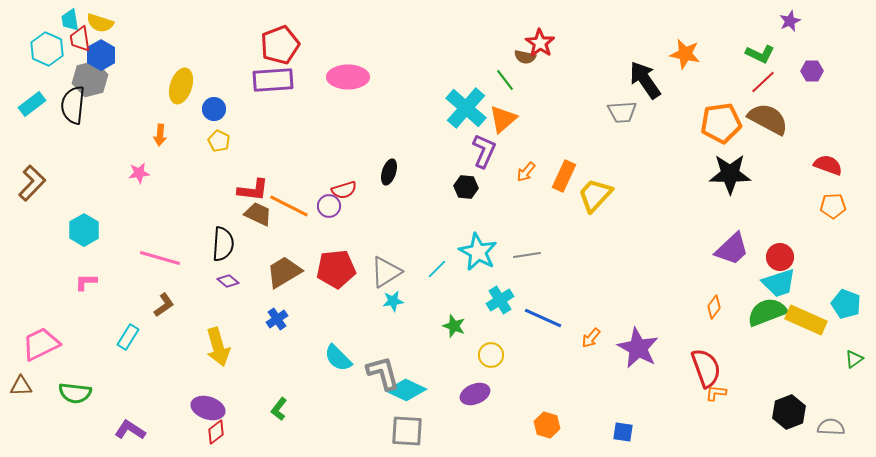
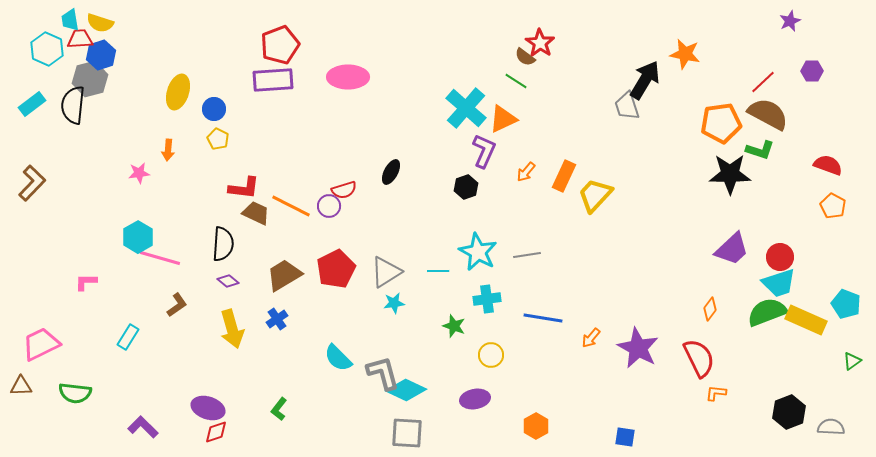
red trapezoid at (80, 39): rotated 96 degrees clockwise
green L-shape at (760, 54): moved 96 px down; rotated 8 degrees counterclockwise
blue hexagon at (101, 55): rotated 12 degrees clockwise
brown semicircle at (525, 57): rotated 25 degrees clockwise
green line at (505, 80): moved 11 px right, 1 px down; rotated 20 degrees counterclockwise
black arrow at (645, 80): rotated 66 degrees clockwise
yellow ellipse at (181, 86): moved 3 px left, 6 px down
gray trapezoid at (622, 112): moved 5 px right, 6 px up; rotated 76 degrees clockwise
orange triangle at (503, 119): rotated 16 degrees clockwise
brown semicircle at (768, 119): moved 5 px up
orange arrow at (160, 135): moved 8 px right, 15 px down
yellow pentagon at (219, 141): moved 1 px left, 2 px up
black ellipse at (389, 172): moved 2 px right; rotated 10 degrees clockwise
black hexagon at (466, 187): rotated 25 degrees counterclockwise
red L-shape at (253, 190): moved 9 px left, 2 px up
orange line at (289, 206): moved 2 px right
orange pentagon at (833, 206): rotated 30 degrees clockwise
brown trapezoid at (258, 214): moved 2 px left, 1 px up
cyan hexagon at (84, 230): moved 54 px right, 7 px down
red pentagon at (336, 269): rotated 21 degrees counterclockwise
cyan line at (437, 269): moved 1 px right, 2 px down; rotated 45 degrees clockwise
brown trapezoid at (284, 272): moved 3 px down
cyan cross at (500, 300): moved 13 px left, 1 px up; rotated 24 degrees clockwise
cyan star at (393, 301): moved 1 px right, 2 px down
brown L-shape at (164, 305): moved 13 px right
orange diamond at (714, 307): moved 4 px left, 2 px down
blue line at (543, 318): rotated 15 degrees counterclockwise
yellow arrow at (218, 347): moved 14 px right, 18 px up
green triangle at (854, 359): moved 2 px left, 2 px down
red semicircle at (706, 368): moved 7 px left, 10 px up; rotated 6 degrees counterclockwise
purple ellipse at (475, 394): moved 5 px down; rotated 12 degrees clockwise
orange hexagon at (547, 425): moved 11 px left, 1 px down; rotated 15 degrees clockwise
purple L-shape at (130, 430): moved 13 px right, 3 px up; rotated 12 degrees clockwise
gray square at (407, 431): moved 2 px down
red diamond at (216, 432): rotated 20 degrees clockwise
blue square at (623, 432): moved 2 px right, 5 px down
